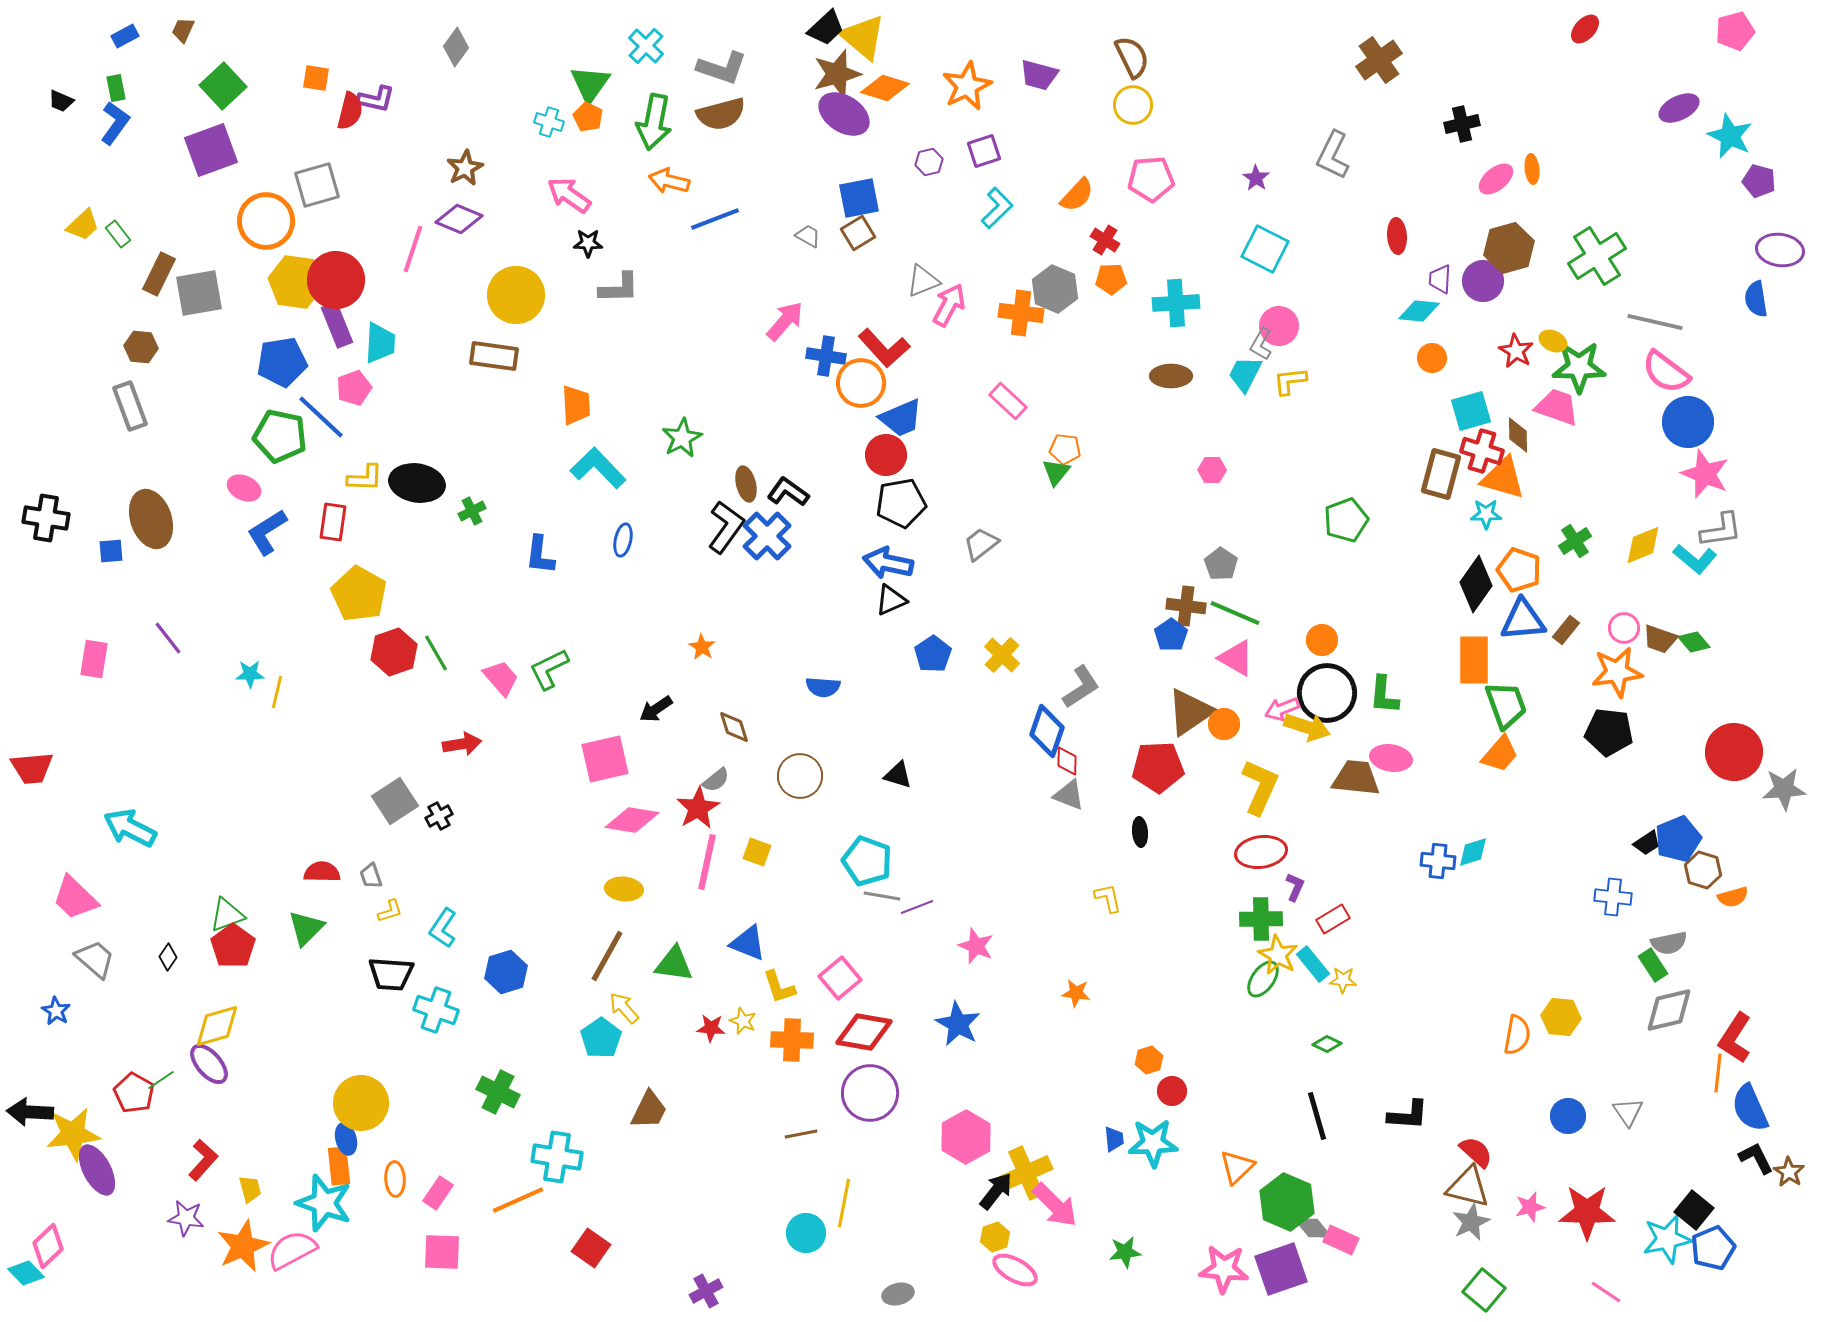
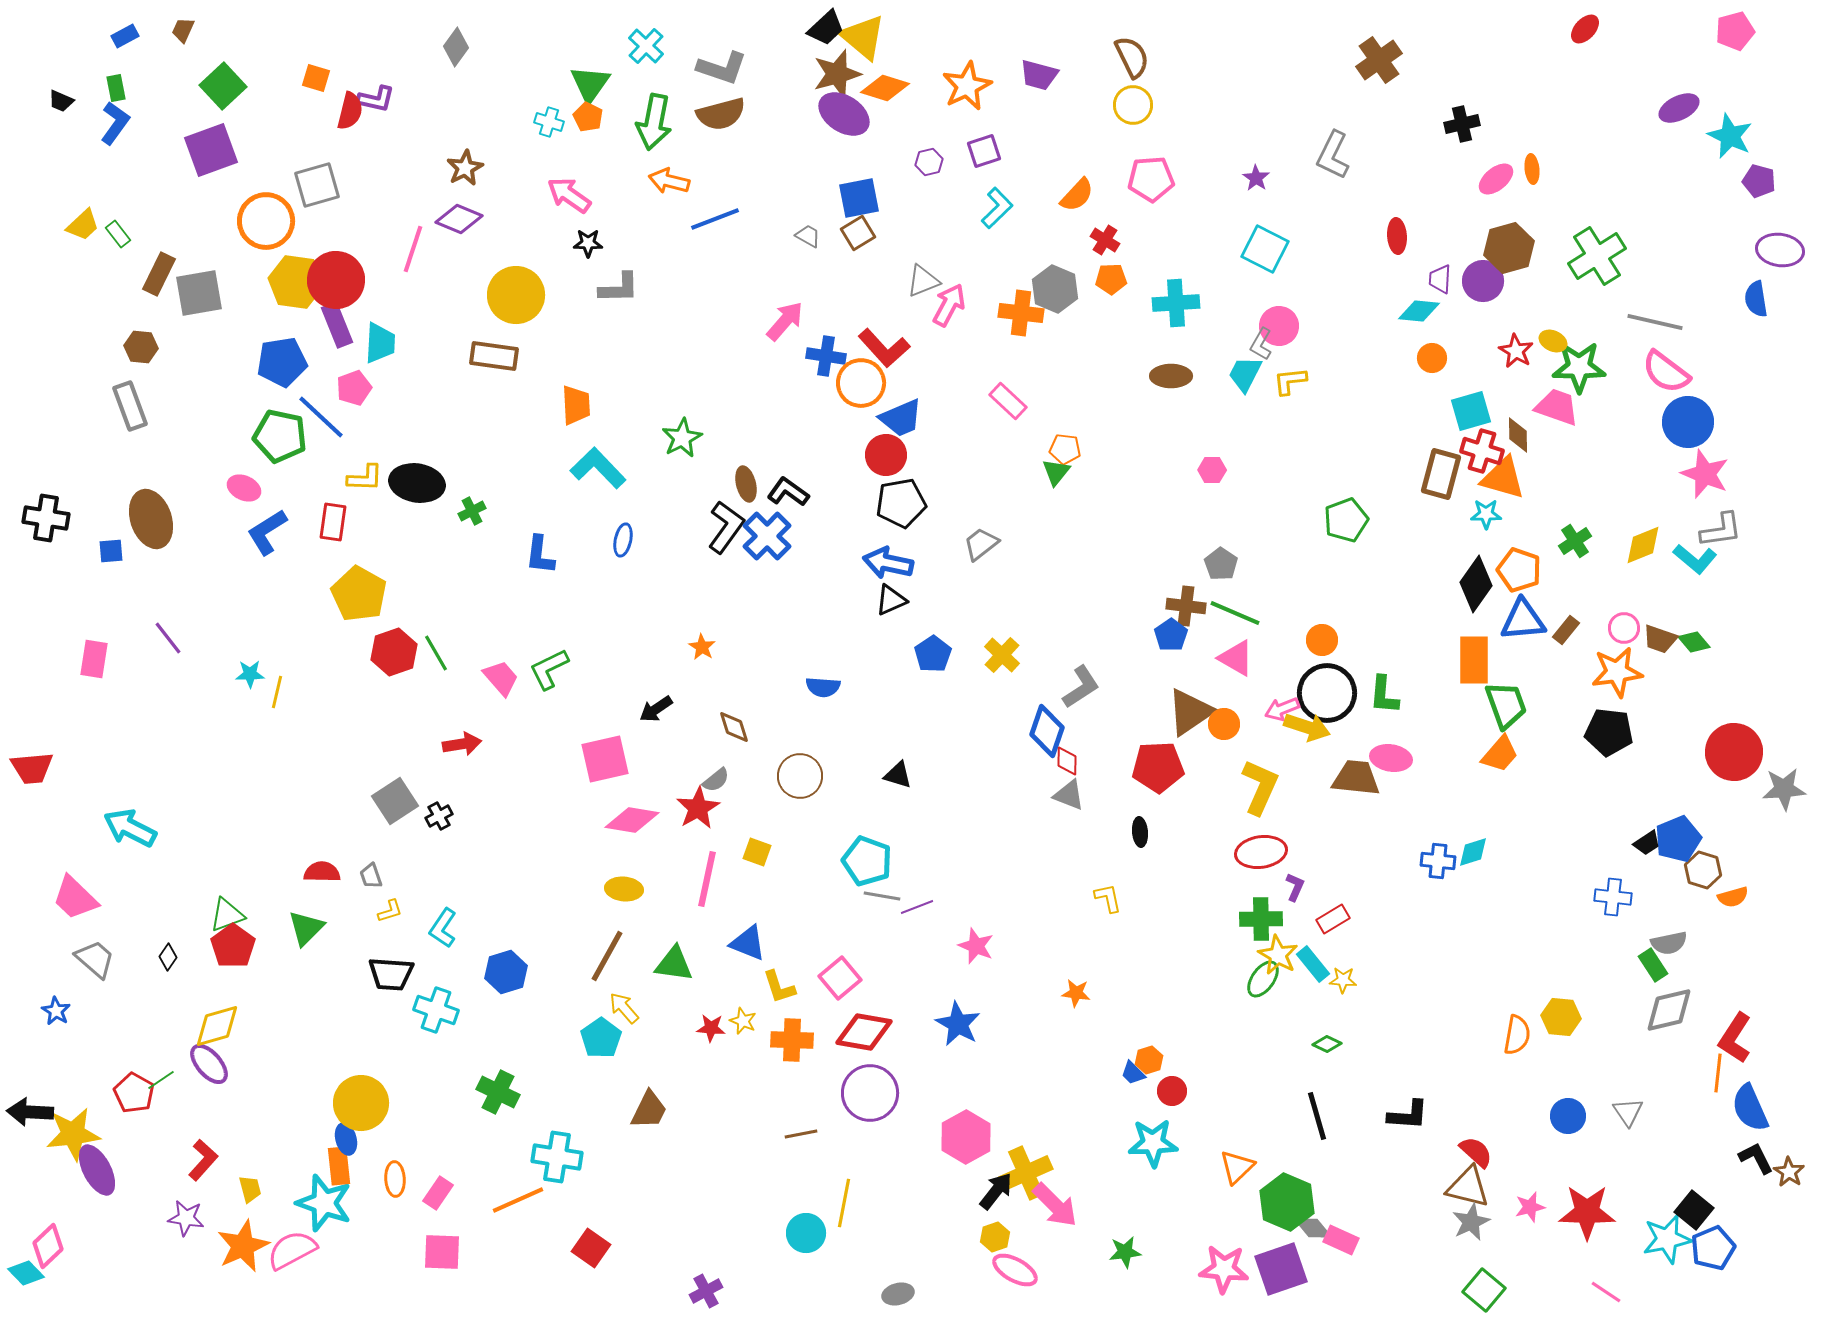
orange square at (316, 78): rotated 8 degrees clockwise
pink line at (707, 862): moved 17 px down
blue trapezoid at (1114, 1139): moved 19 px right, 66 px up; rotated 140 degrees clockwise
